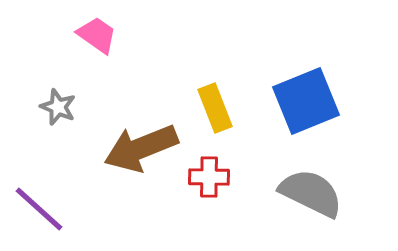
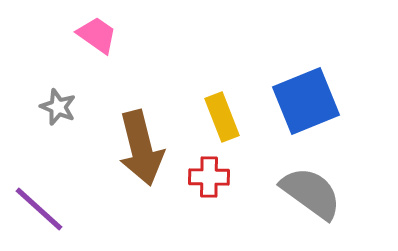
yellow rectangle: moved 7 px right, 9 px down
brown arrow: rotated 82 degrees counterclockwise
gray semicircle: rotated 10 degrees clockwise
